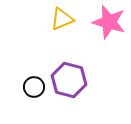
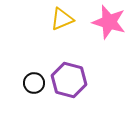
black circle: moved 4 px up
